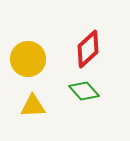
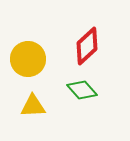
red diamond: moved 1 px left, 3 px up
green diamond: moved 2 px left, 1 px up
